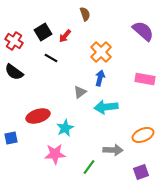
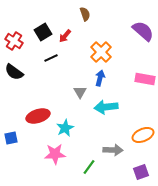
black line: rotated 56 degrees counterclockwise
gray triangle: rotated 24 degrees counterclockwise
